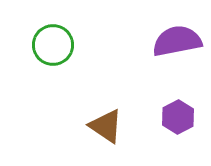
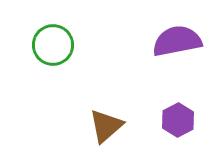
purple hexagon: moved 3 px down
brown triangle: rotated 45 degrees clockwise
